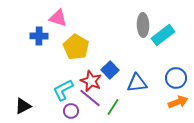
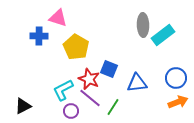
blue square: moved 1 px left, 1 px up; rotated 24 degrees counterclockwise
red star: moved 2 px left, 2 px up
